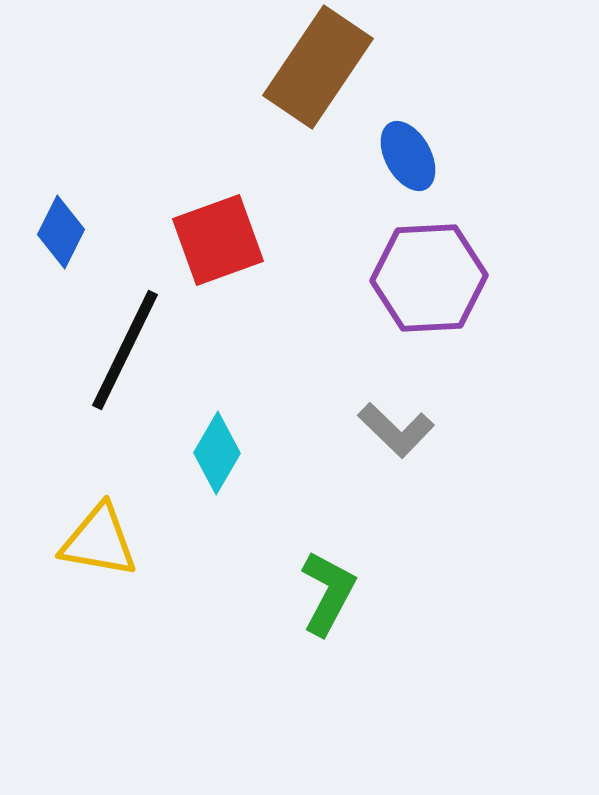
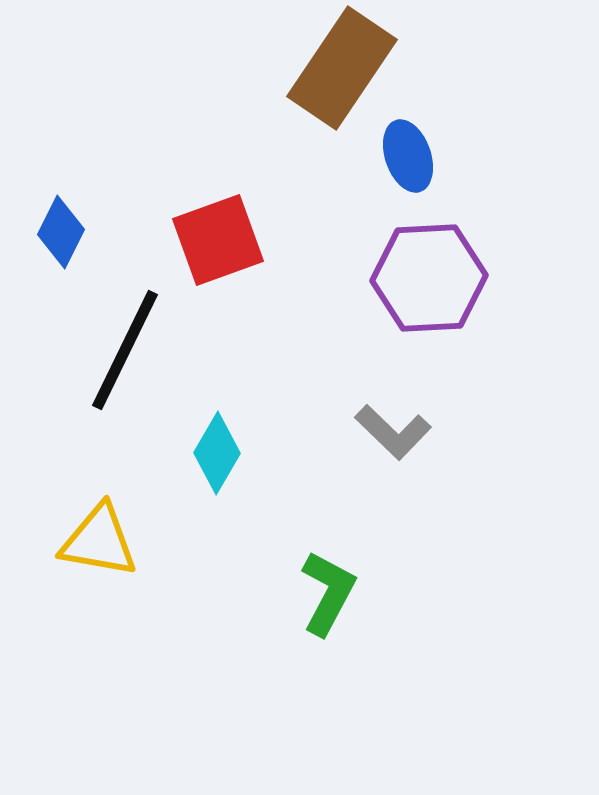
brown rectangle: moved 24 px right, 1 px down
blue ellipse: rotated 10 degrees clockwise
gray L-shape: moved 3 px left, 2 px down
